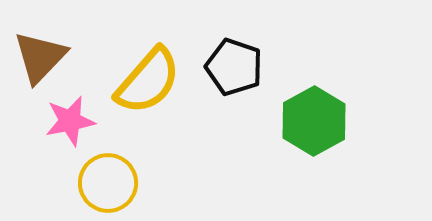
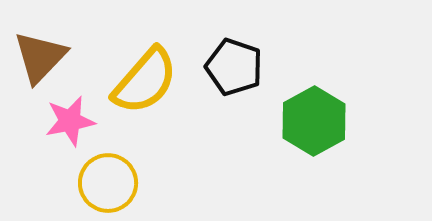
yellow semicircle: moved 3 px left
